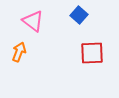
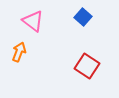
blue square: moved 4 px right, 2 px down
red square: moved 5 px left, 13 px down; rotated 35 degrees clockwise
